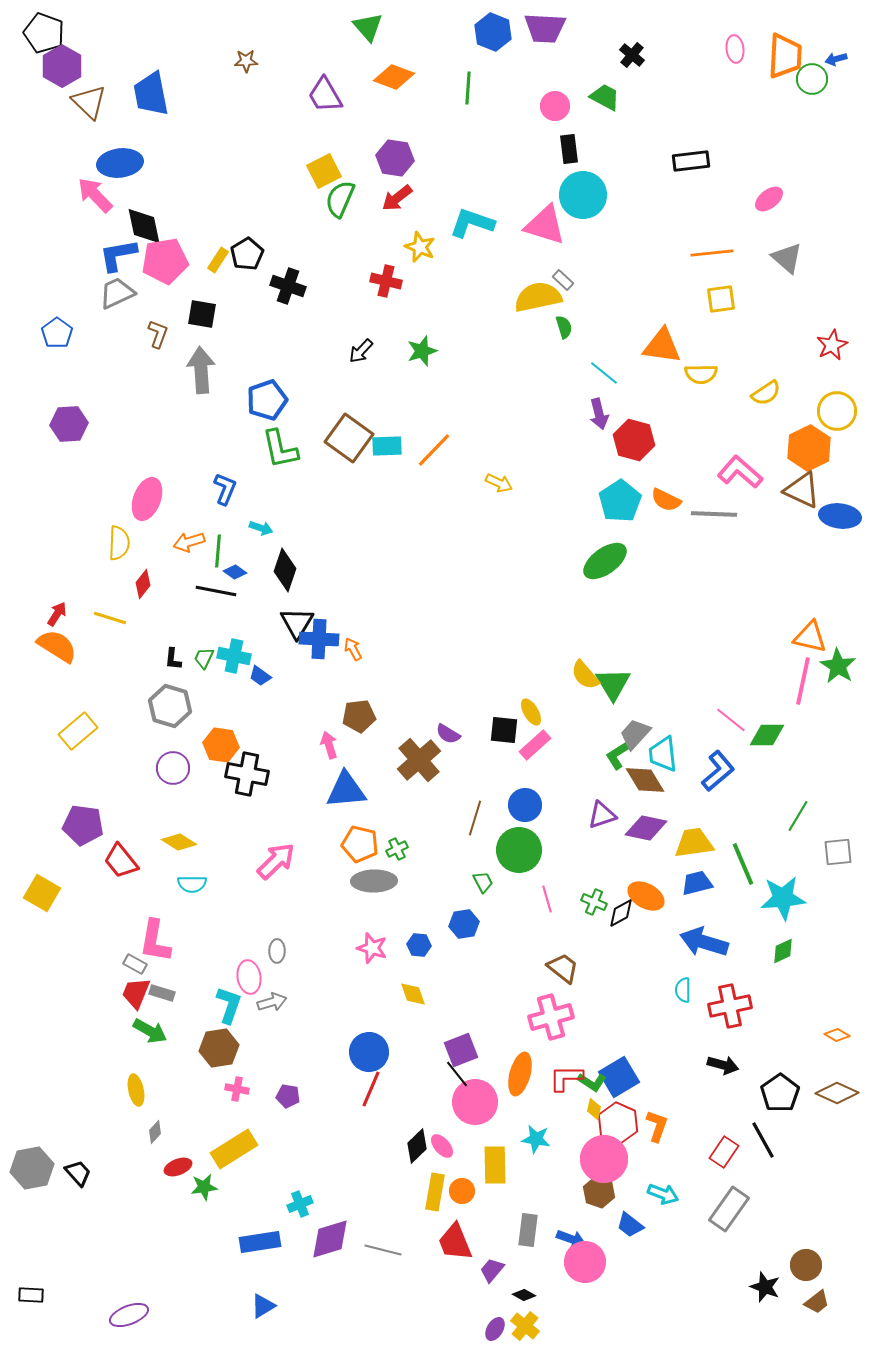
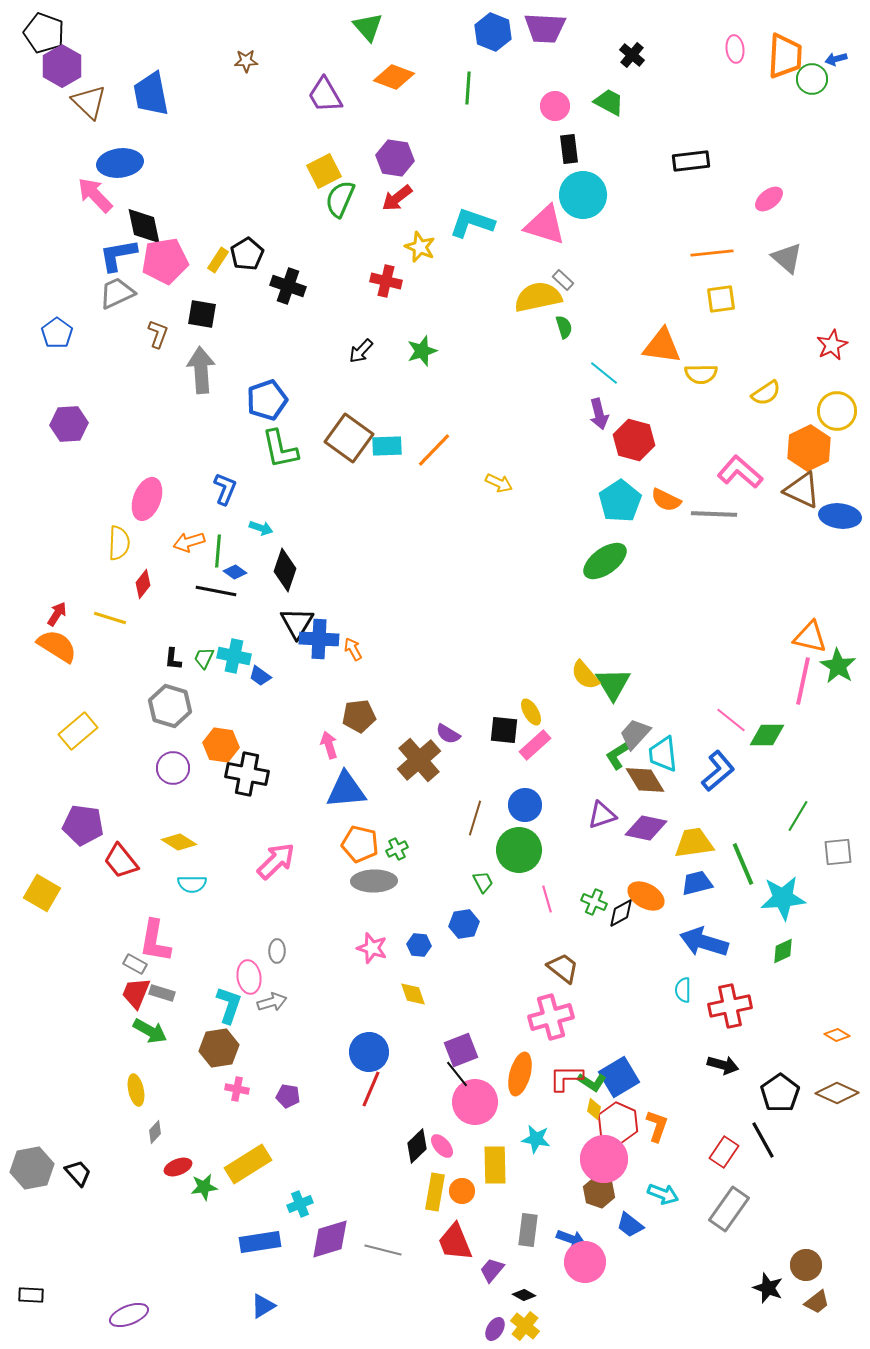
green trapezoid at (605, 97): moved 4 px right, 5 px down
yellow rectangle at (234, 1149): moved 14 px right, 15 px down
black star at (765, 1287): moved 3 px right, 1 px down
